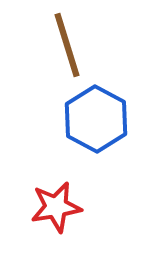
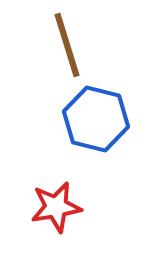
blue hexagon: rotated 14 degrees counterclockwise
